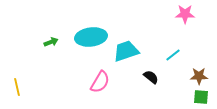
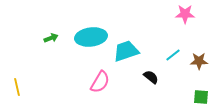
green arrow: moved 4 px up
brown star: moved 15 px up
